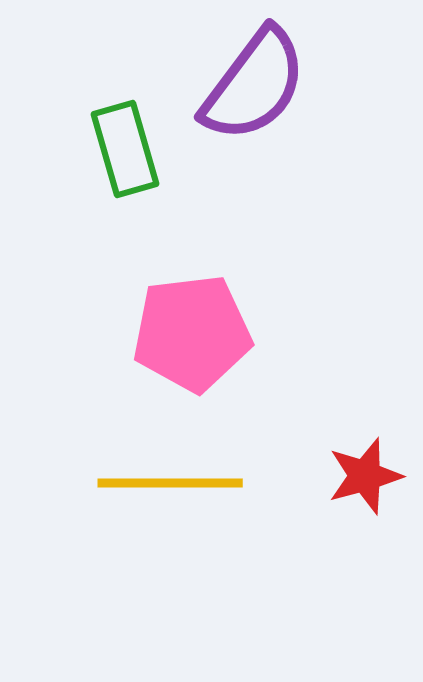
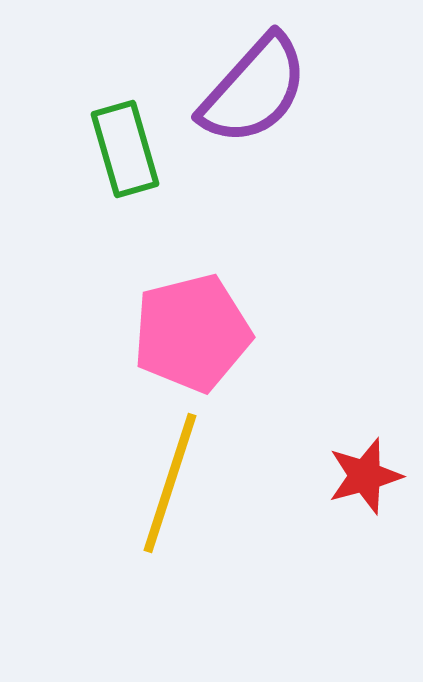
purple semicircle: moved 5 px down; rotated 5 degrees clockwise
pink pentagon: rotated 7 degrees counterclockwise
yellow line: rotated 72 degrees counterclockwise
